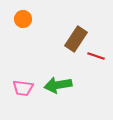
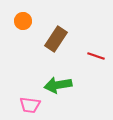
orange circle: moved 2 px down
brown rectangle: moved 20 px left
pink trapezoid: moved 7 px right, 17 px down
